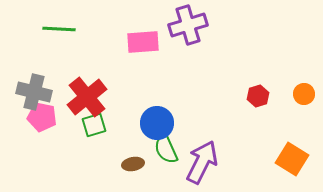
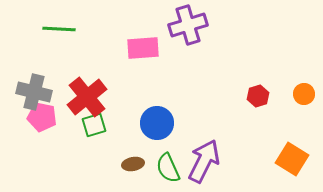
pink rectangle: moved 6 px down
green semicircle: moved 2 px right, 19 px down
purple arrow: moved 2 px right, 1 px up
